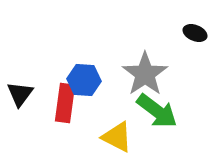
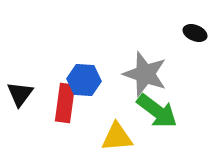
gray star: rotated 18 degrees counterclockwise
yellow triangle: rotated 32 degrees counterclockwise
